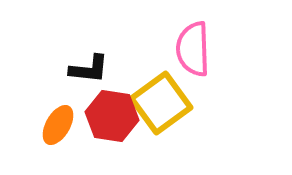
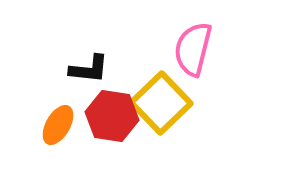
pink semicircle: rotated 16 degrees clockwise
yellow square: rotated 8 degrees counterclockwise
